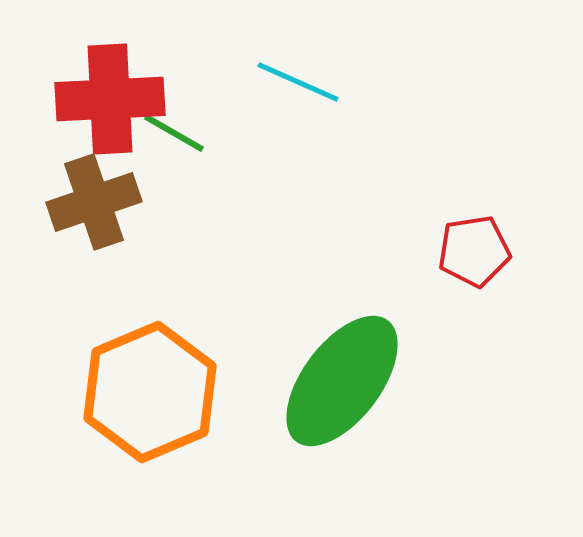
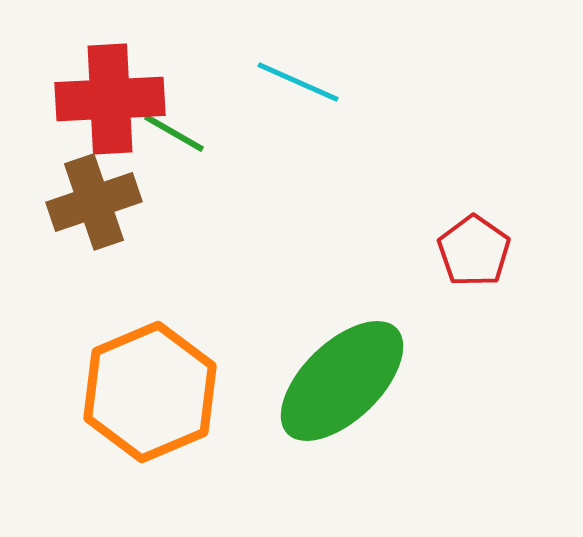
red pentagon: rotated 28 degrees counterclockwise
green ellipse: rotated 9 degrees clockwise
